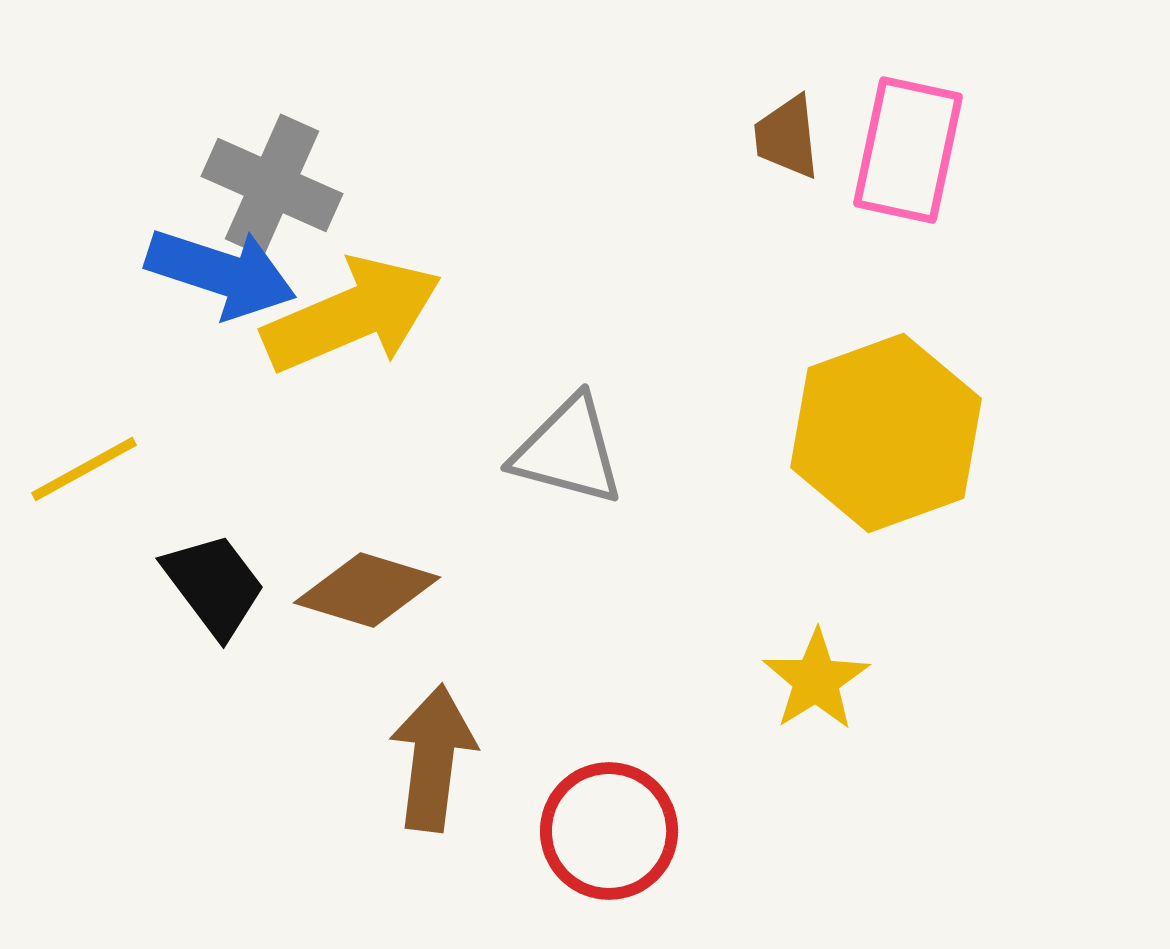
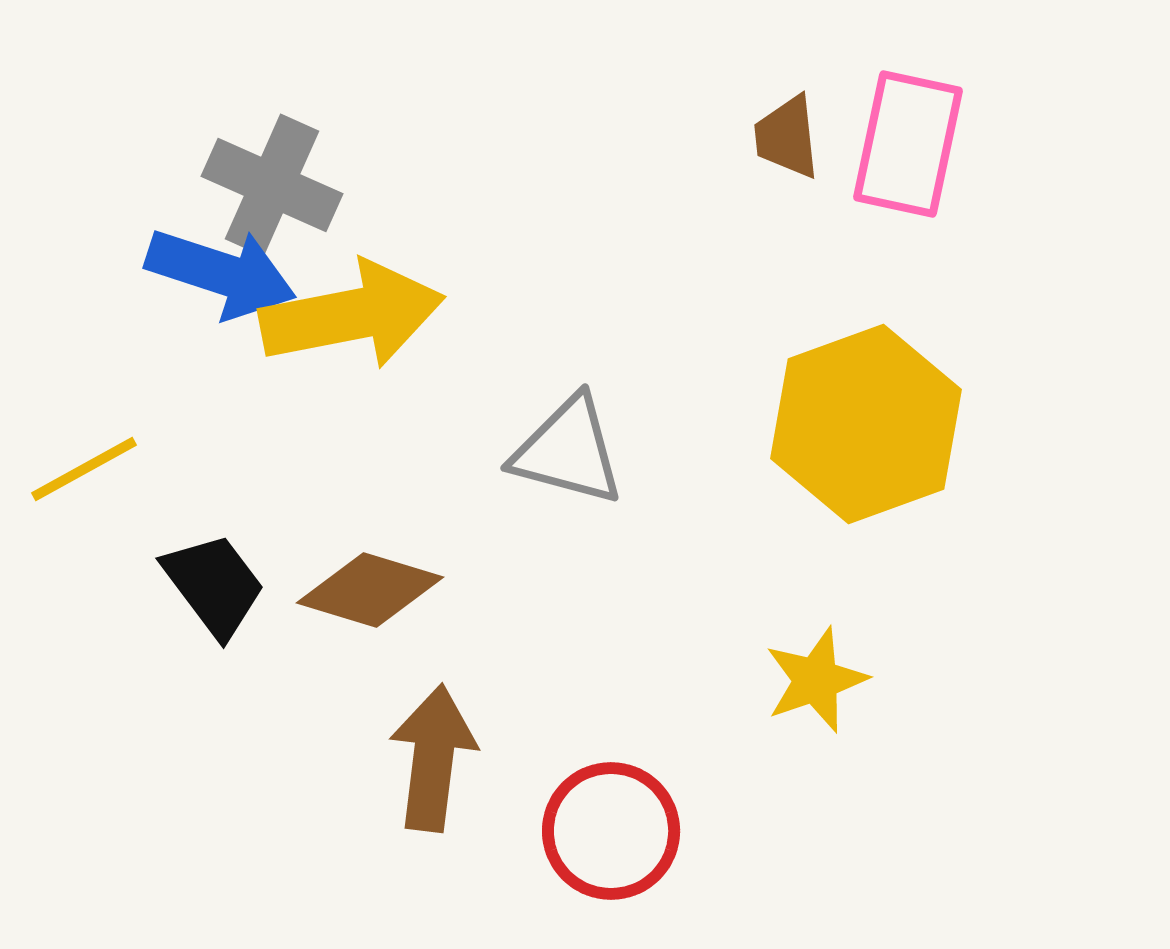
pink rectangle: moved 6 px up
yellow arrow: rotated 12 degrees clockwise
yellow hexagon: moved 20 px left, 9 px up
brown diamond: moved 3 px right
yellow star: rotated 13 degrees clockwise
red circle: moved 2 px right
